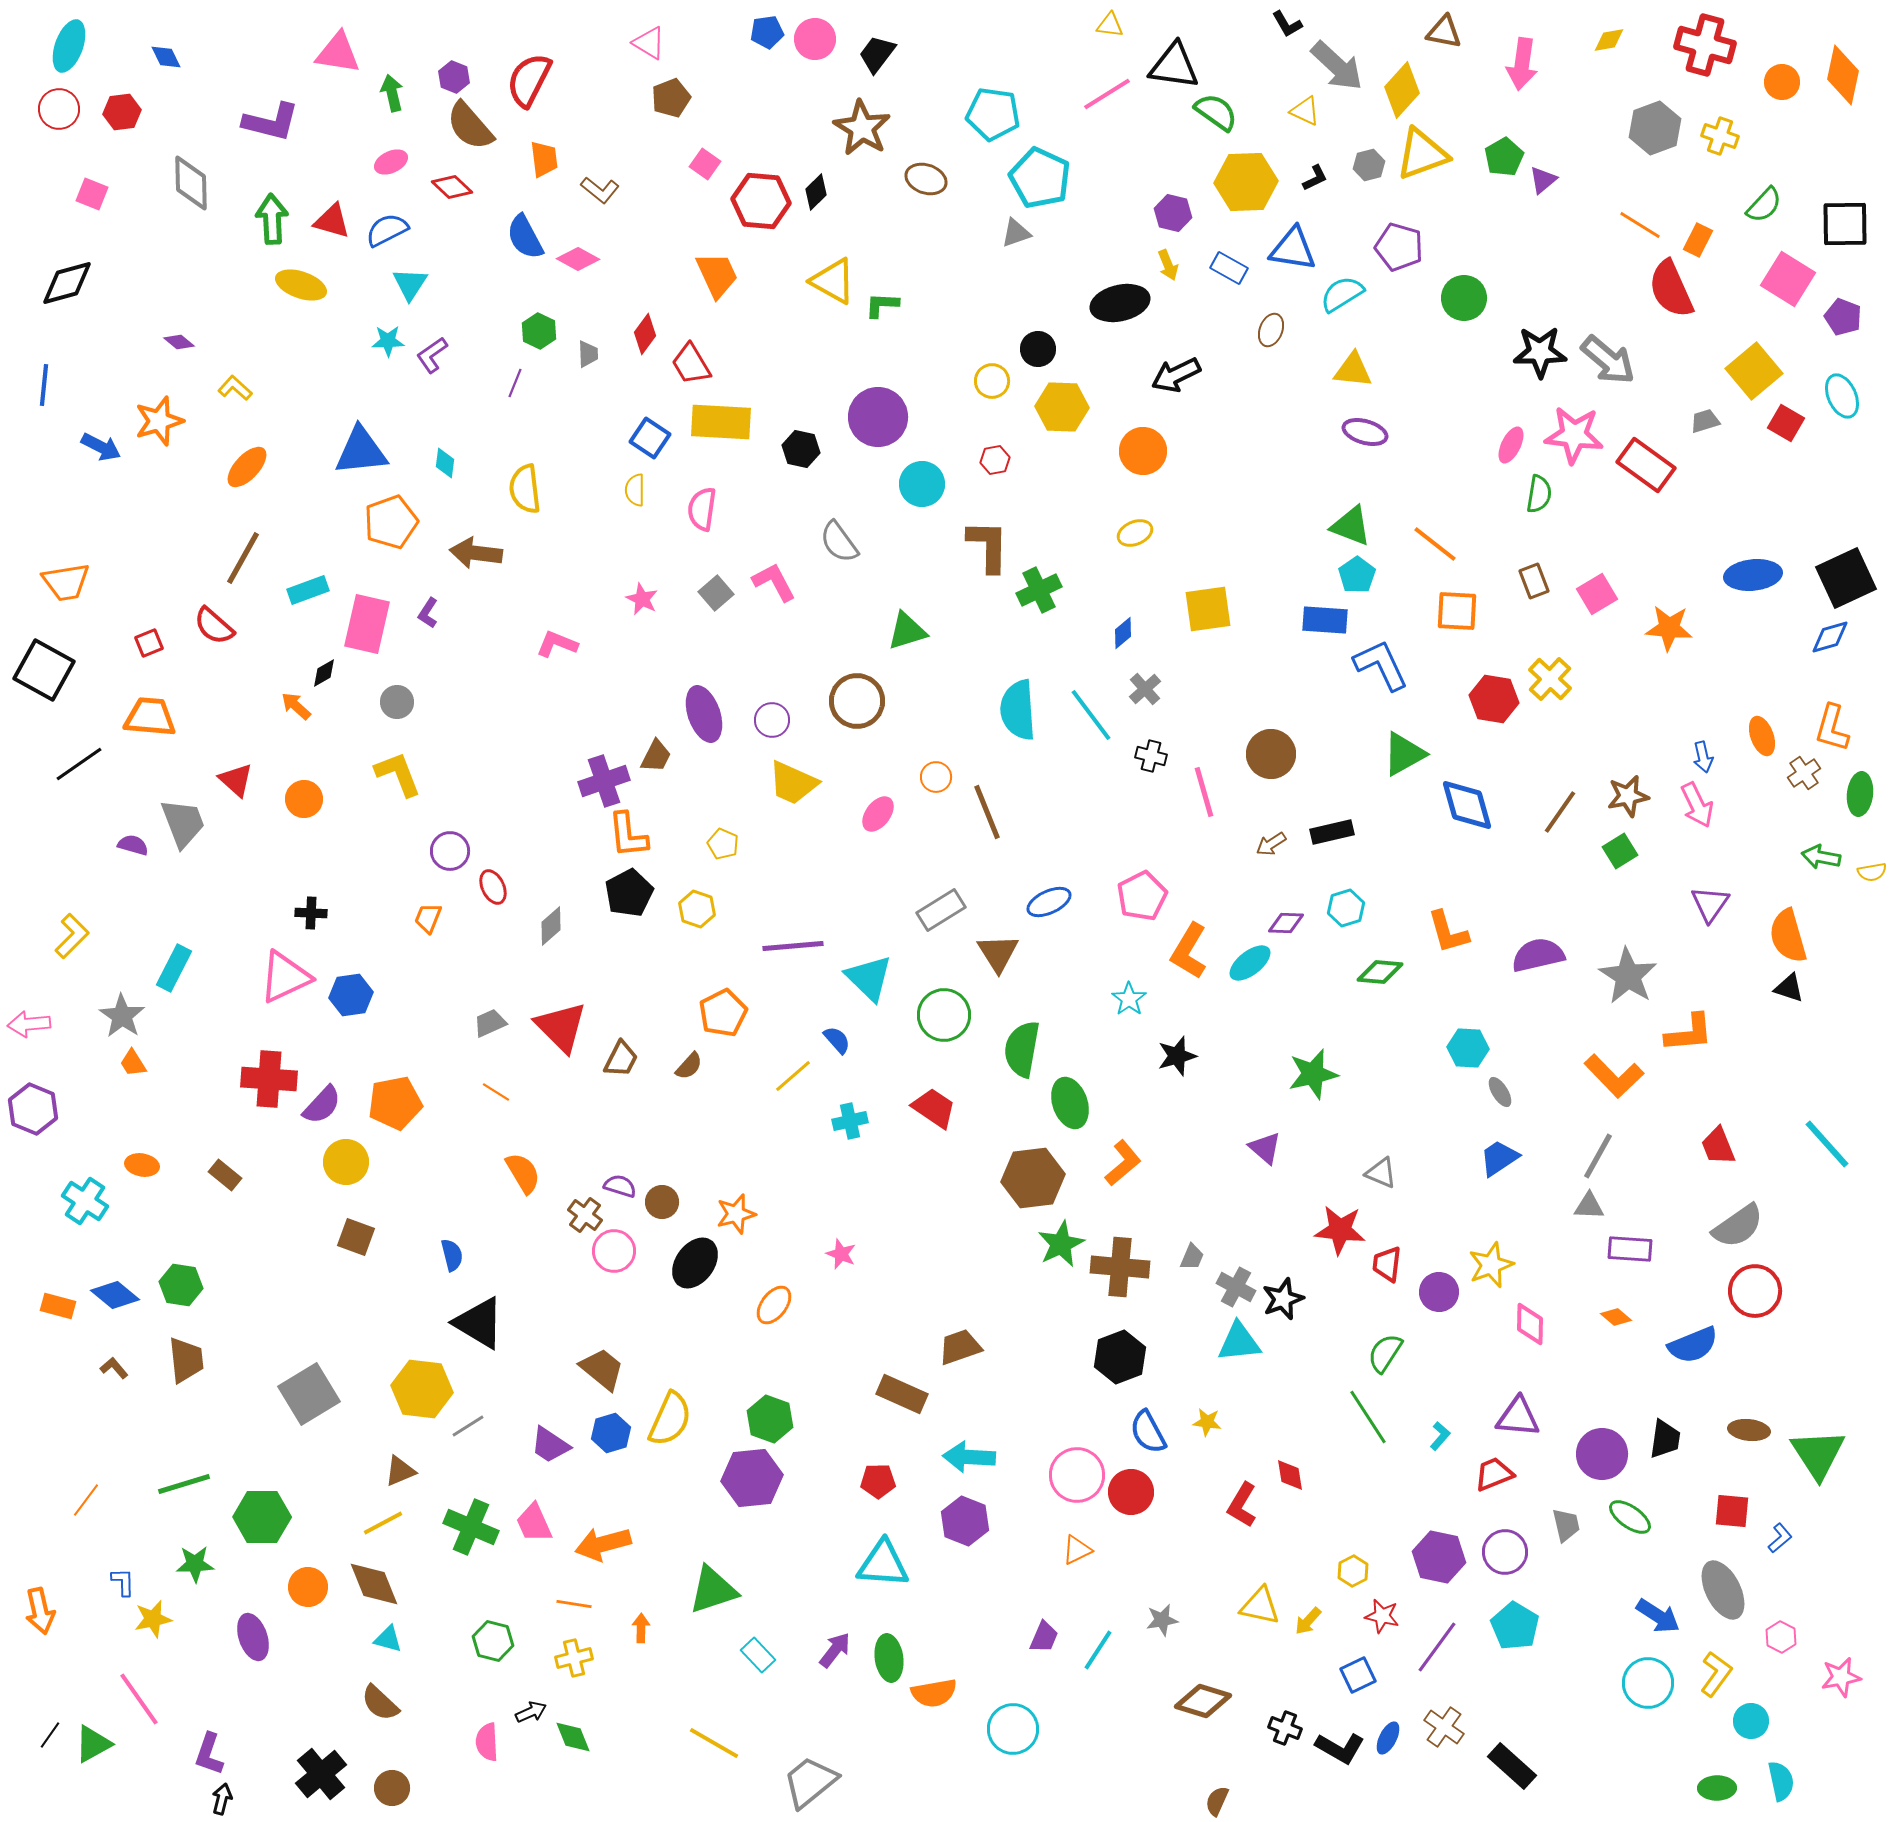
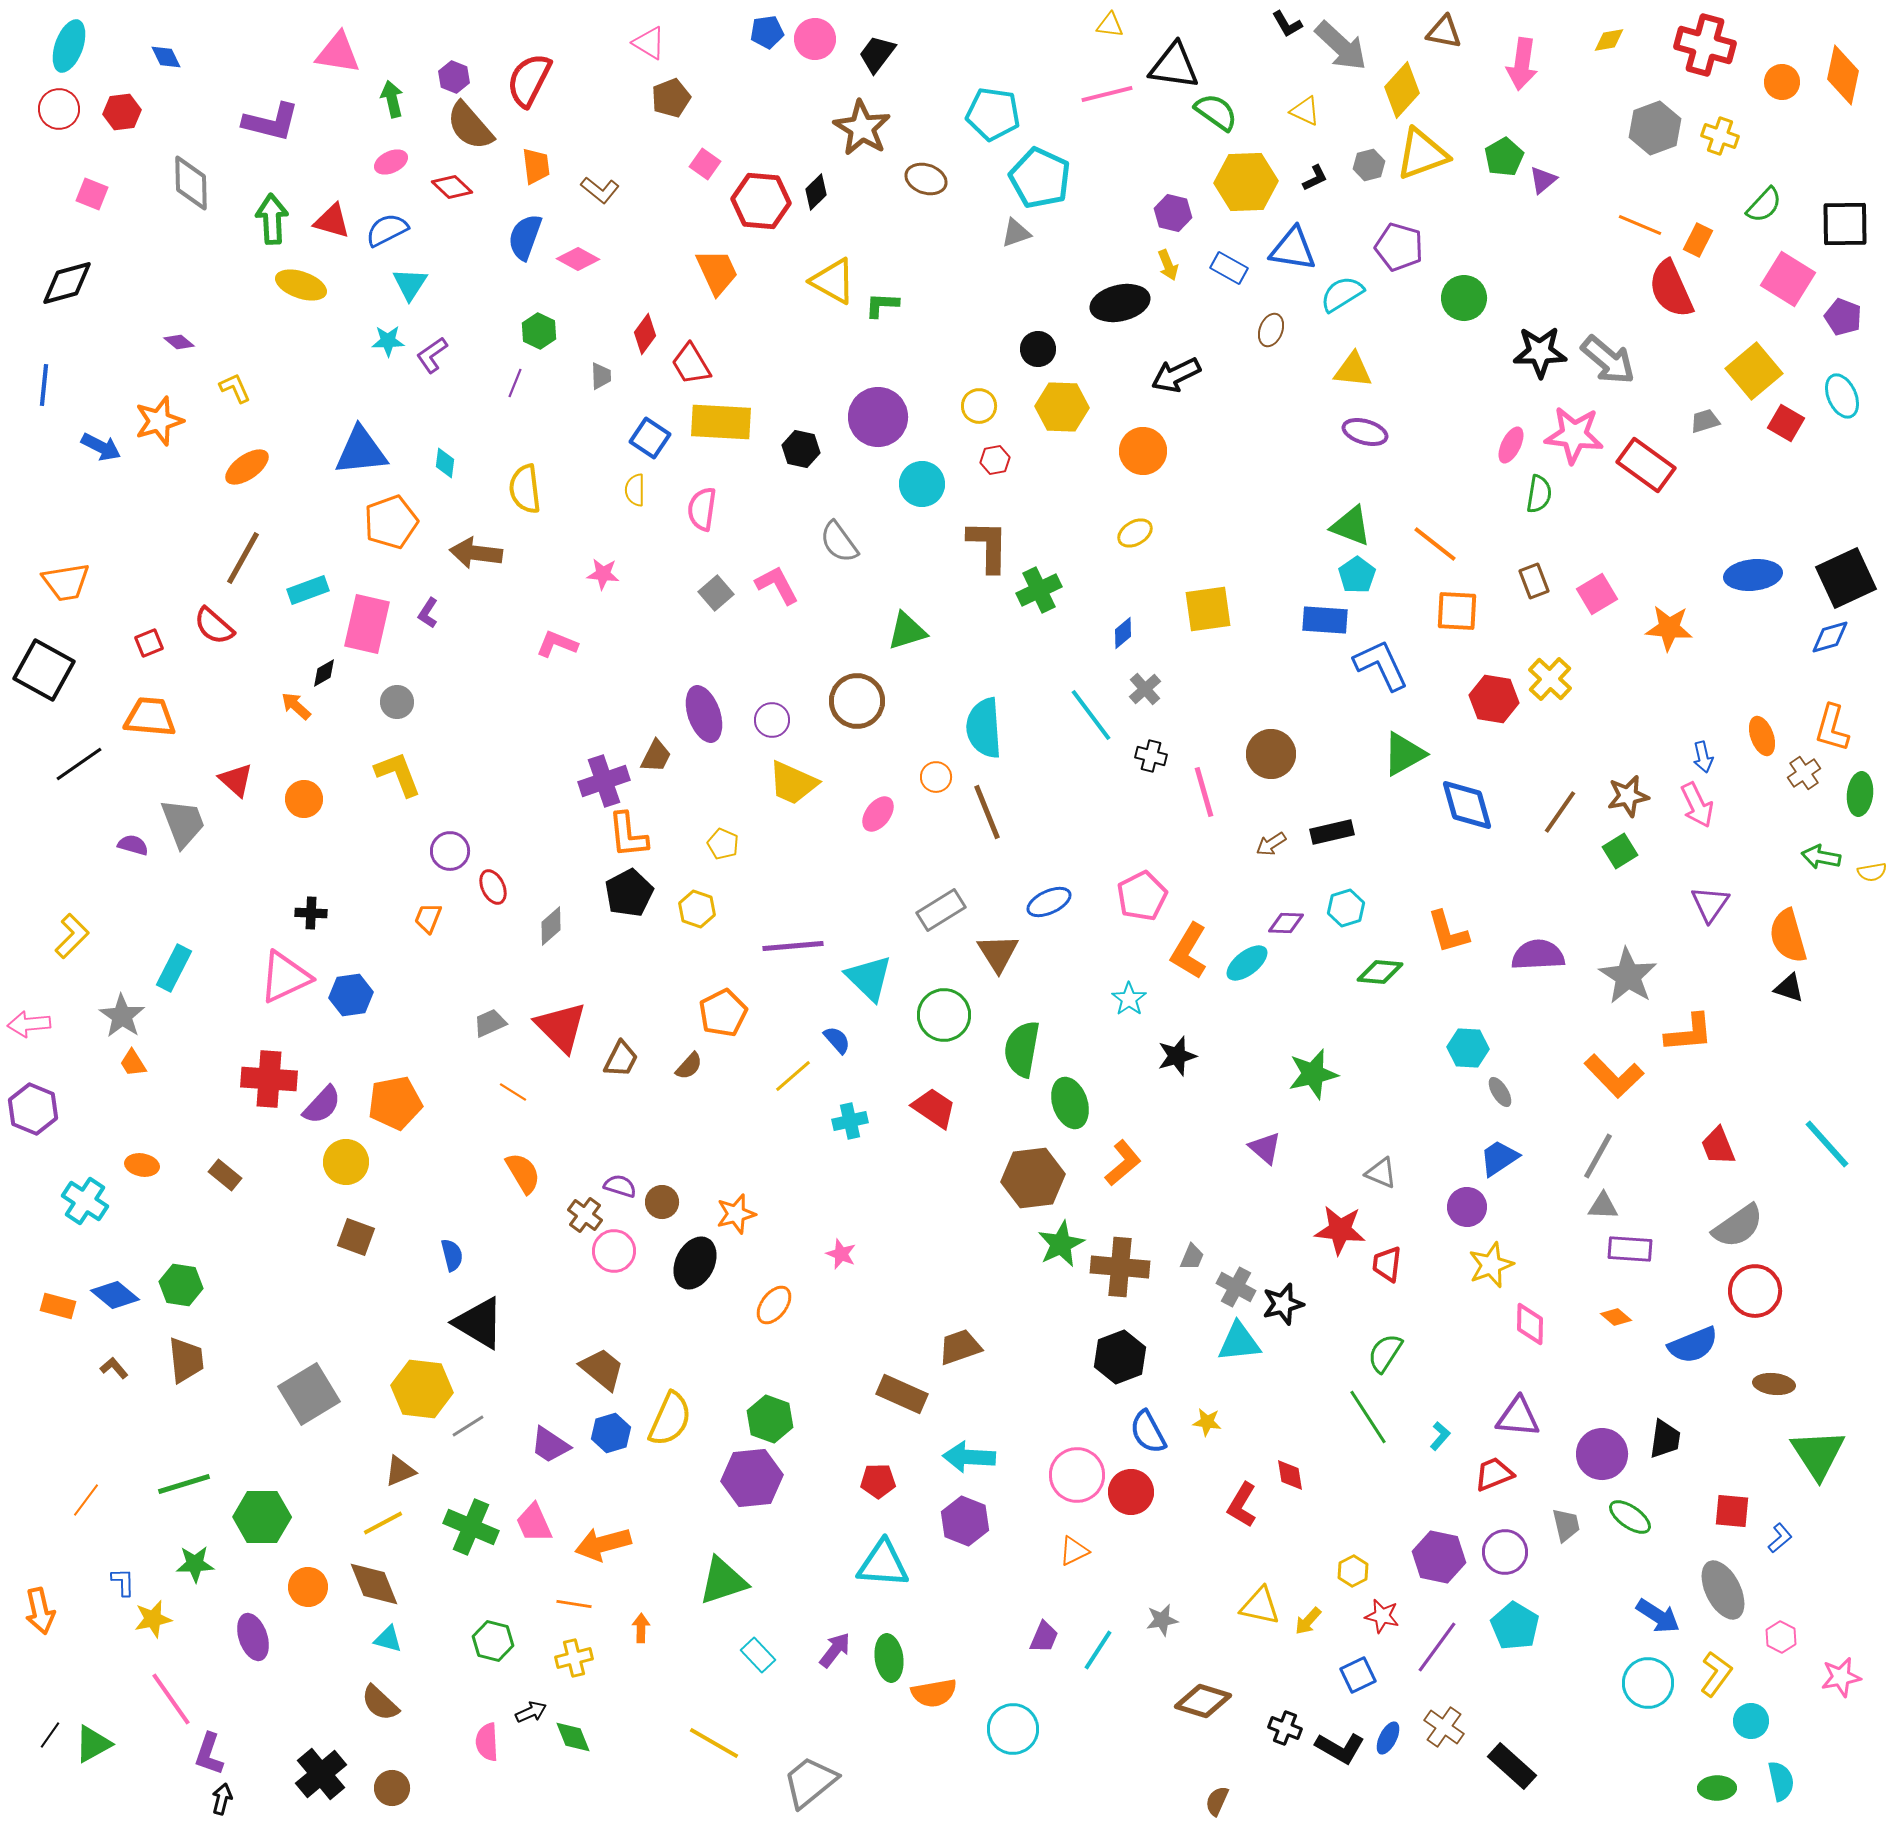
gray arrow at (1337, 66): moved 4 px right, 20 px up
green arrow at (392, 93): moved 6 px down
pink line at (1107, 94): rotated 18 degrees clockwise
orange trapezoid at (544, 159): moved 8 px left, 7 px down
orange line at (1640, 225): rotated 9 degrees counterclockwise
blue semicircle at (525, 237): rotated 48 degrees clockwise
orange trapezoid at (717, 275): moved 3 px up
gray trapezoid at (588, 354): moved 13 px right, 22 px down
yellow circle at (992, 381): moved 13 px left, 25 px down
yellow L-shape at (235, 388): rotated 24 degrees clockwise
orange ellipse at (247, 467): rotated 12 degrees clockwise
yellow ellipse at (1135, 533): rotated 8 degrees counterclockwise
pink L-shape at (774, 582): moved 3 px right, 3 px down
pink star at (642, 599): moved 39 px left, 25 px up; rotated 20 degrees counterclockwise
cyan semicircle at (1018, 710): moved 34 px left, 18 px down
purple semicircle at (1538, 955): rotated 10 degrees clockwise
cyan ellipse at (1250, 963): moved 3 px left
orange line at (496, 1092): moved 17 px right
gray triangle at (1589, 1206): moved 14 px right
black ellipse at (695, 1263): rotated 9 degrees counterclockwise
purple circle at (1439, 1292): moved 28 px right, 85 px up
black star at (1283, 1299): moved 5 px down; rotated 6 degrees clockwise
brown ellipse at (1749, 1430): moved 25 px right, 46 px up
orange triangle at (1077, 1550): moved 3 px left, 1 px down
green triangle at (713, 1590): moved 10 px right, 9 px up
pink line at (139, 1699): moved 32 px right
